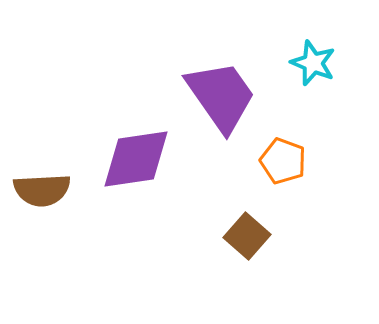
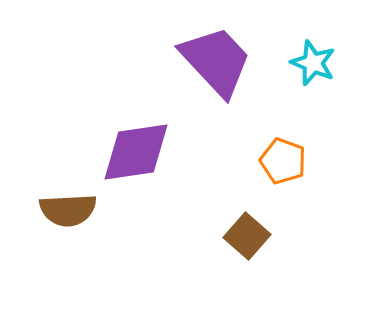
purple trapezoid: moved 5 px left, 35 px up; rotated 8 degrees counterclockwise
purple diamond: moved 7 px up
brown semicircle: moved 26 px right, 20 px down
